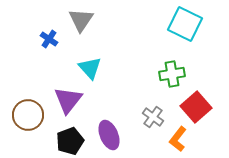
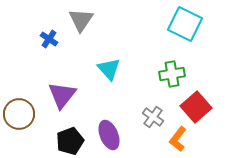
cyan triangle: moved 19 px right, 1 px down
purple triangle: moved 6 px left, 5 px up
brown circle: moved 9 px left, 1 px up
